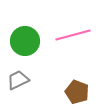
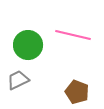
pink line: rotated 28 degrees clockwise
green circle: moved 3 px right, 4 px down
